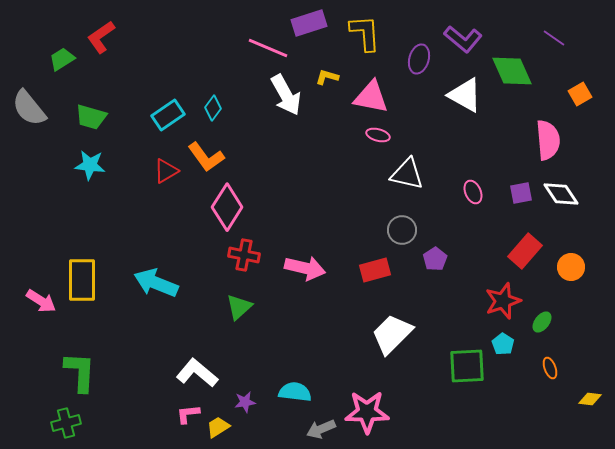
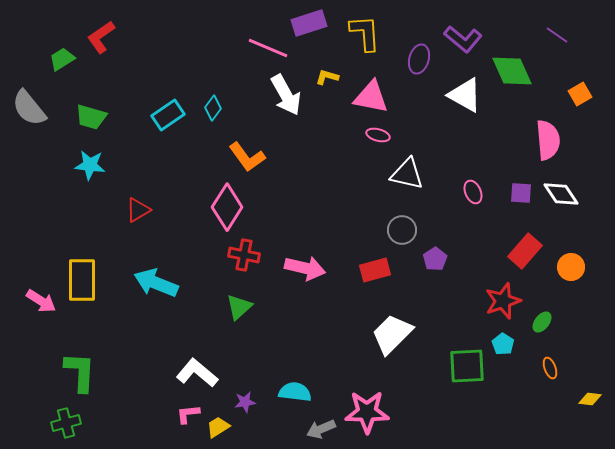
purple line at (554, 38): moved 3 px right, 3 px up
orange L-shape at (206, 157): moved 41 px right
red triangle at (166, 171): moved 28 px left, 39 px down
purple square at (521, 193): rotated 15 degrees clockwise
